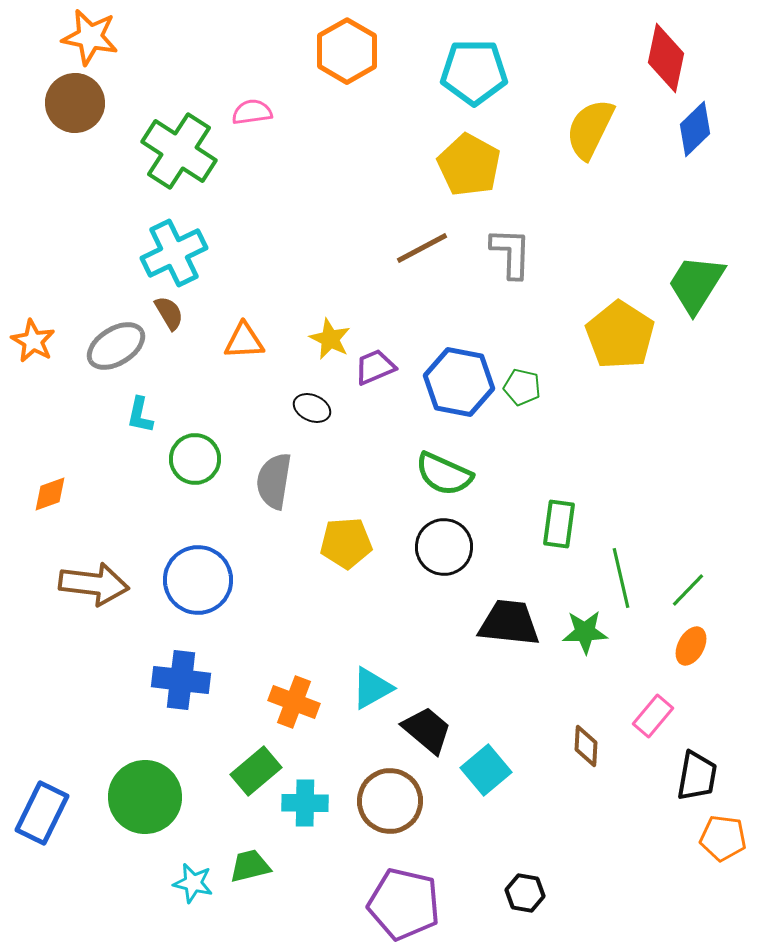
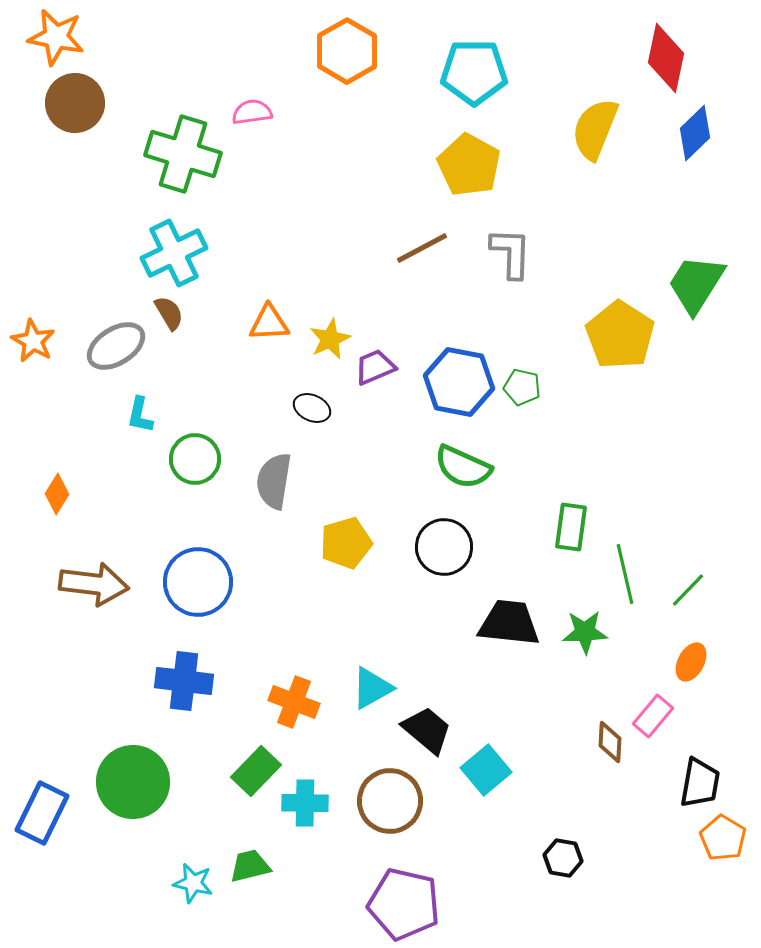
orange star at (90, 37): moved 34 px left
yellow semicircle at (590, 129): moved 5 px right; rotated 4 degrees counterclockwise
blue diamond at (695, 129): moved 4 px down
green cross at (179, 151): moved 4 px right, 3 px down; rotated 16 degrees counterclockwise
yellow star at (330, 339): rotated 21 degrees clockwise
orange triangle at (244, 341): moved 25 px right, 18 px up
green semicircle at (444, 474): moved 19 px right, 7 px up
orange diamond at (50, 494): moved 7 px right; rotated 39 degrees counterclockwise
green rectangle at (559, 524): moved 12 px right, 3 px down
yellow pentagon at (346, 543): rotated 12 degrees counterclockwise
green line at (621, 578): moved 4 px right, 4 px up
blue circle at (198, 580): moved 2 px down
orange ellipse at (691, 646): moved 16 px down
blue cross at (181, 680): moved 3 px right, 1 px down
brown diamond at (586, 746): moved 24 px right, 4 px up
green rectangle at (256, 771): rotated 6 degrees counterclockwise
black trapezoid at (697, 776): moved 3 px right, 7 px down
green circle at (145, 797): moved 12 px left, 15 px up
orange pentagon at (723, 838): rotated 24 degrees clockwise
black hexagon at (525, 893): moved 38 px right, 35 px up
